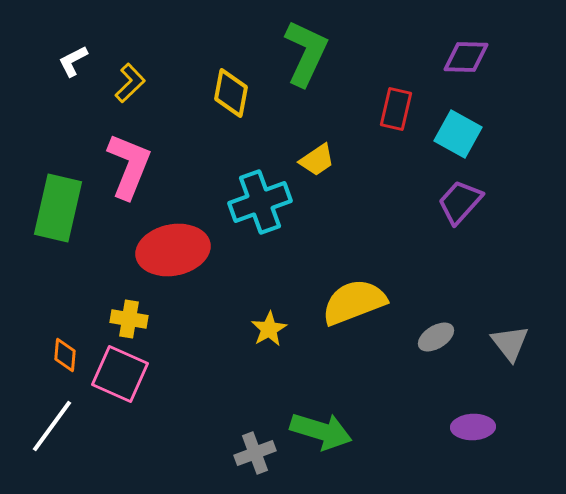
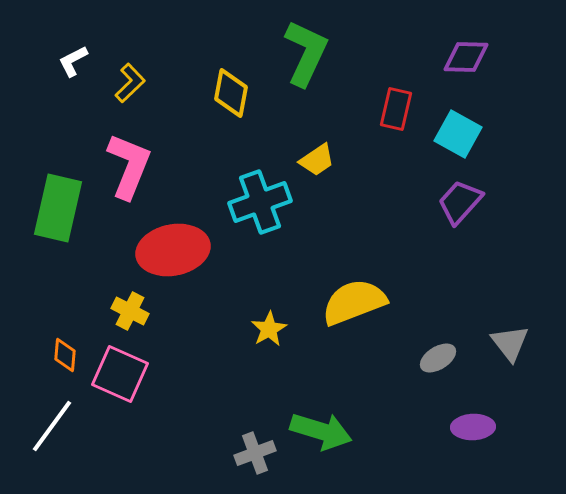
yellow cross: moved 1 px right, 8 px up; rotated 18 degrees clockwise
gray ellipse: moved 2 px right, 21 px down
